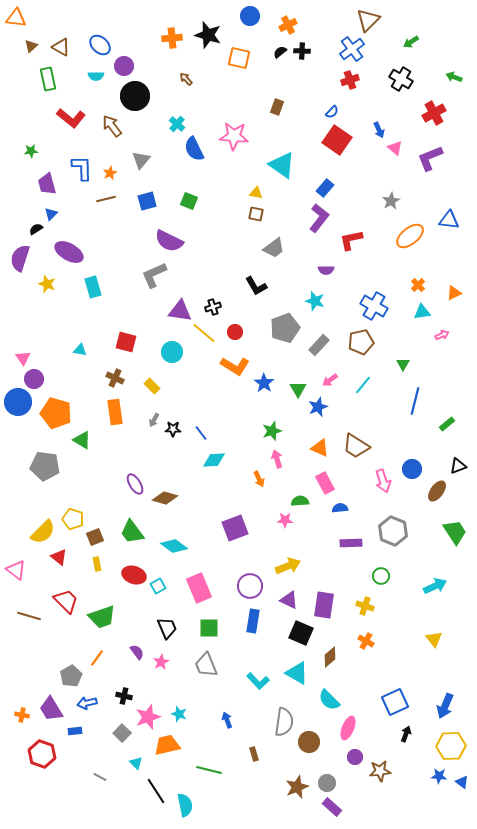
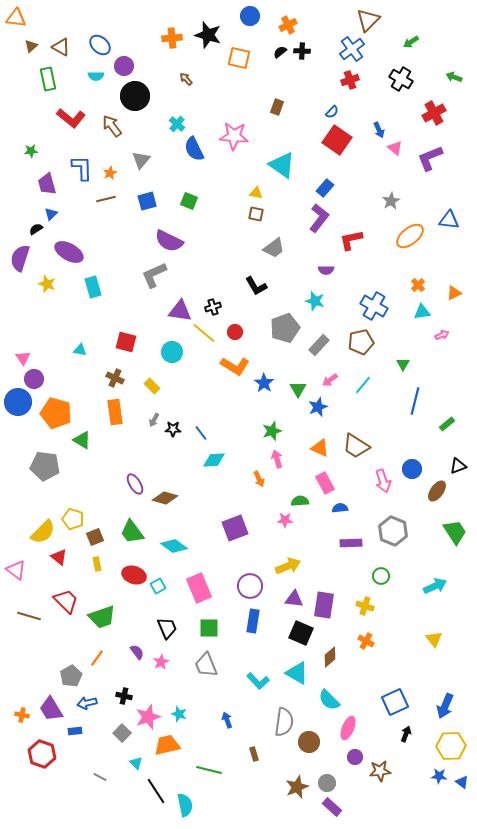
purple triangle at (289, 600): moved 5 px right, 1 px up; rotated 18 degrees counterclockwise
